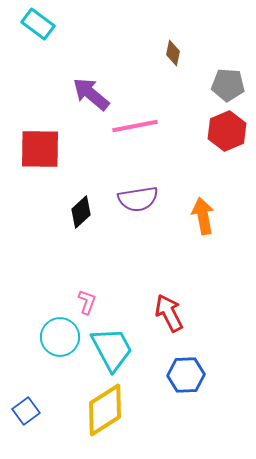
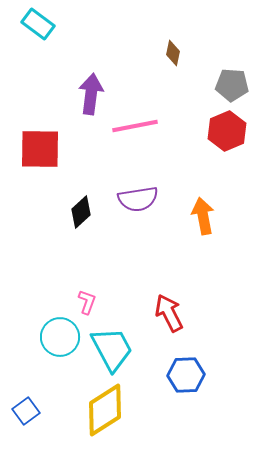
gray pentagon: moved 4 px right
purple arrow: rotated 57 degrees clockwise
